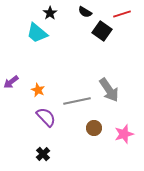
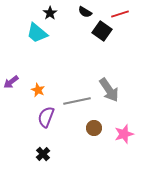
red line: moved 2 px left
purple semicircle: rotated 115 degrees counterclockwise
